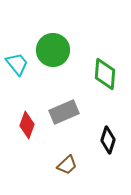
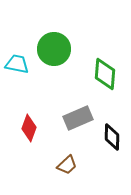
green circle: moved 1 px right, 1 px up
cyan trapezoid: rotated 40 degrees counterclockwise
gray rectangle: moved 14 px right, 6 px down
red diamond: moved 2 px right, 3 px down
black diamond: moved 4 px right, 3 px up; rotated 16 degrees counterclockwise
